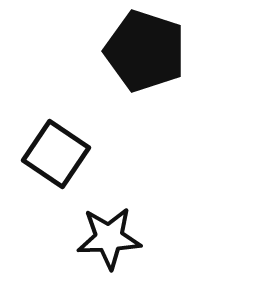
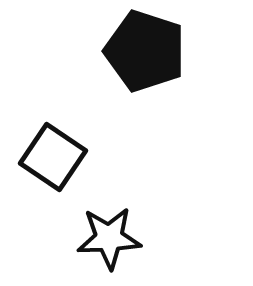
black square: moved 3 px left, 3 px down
